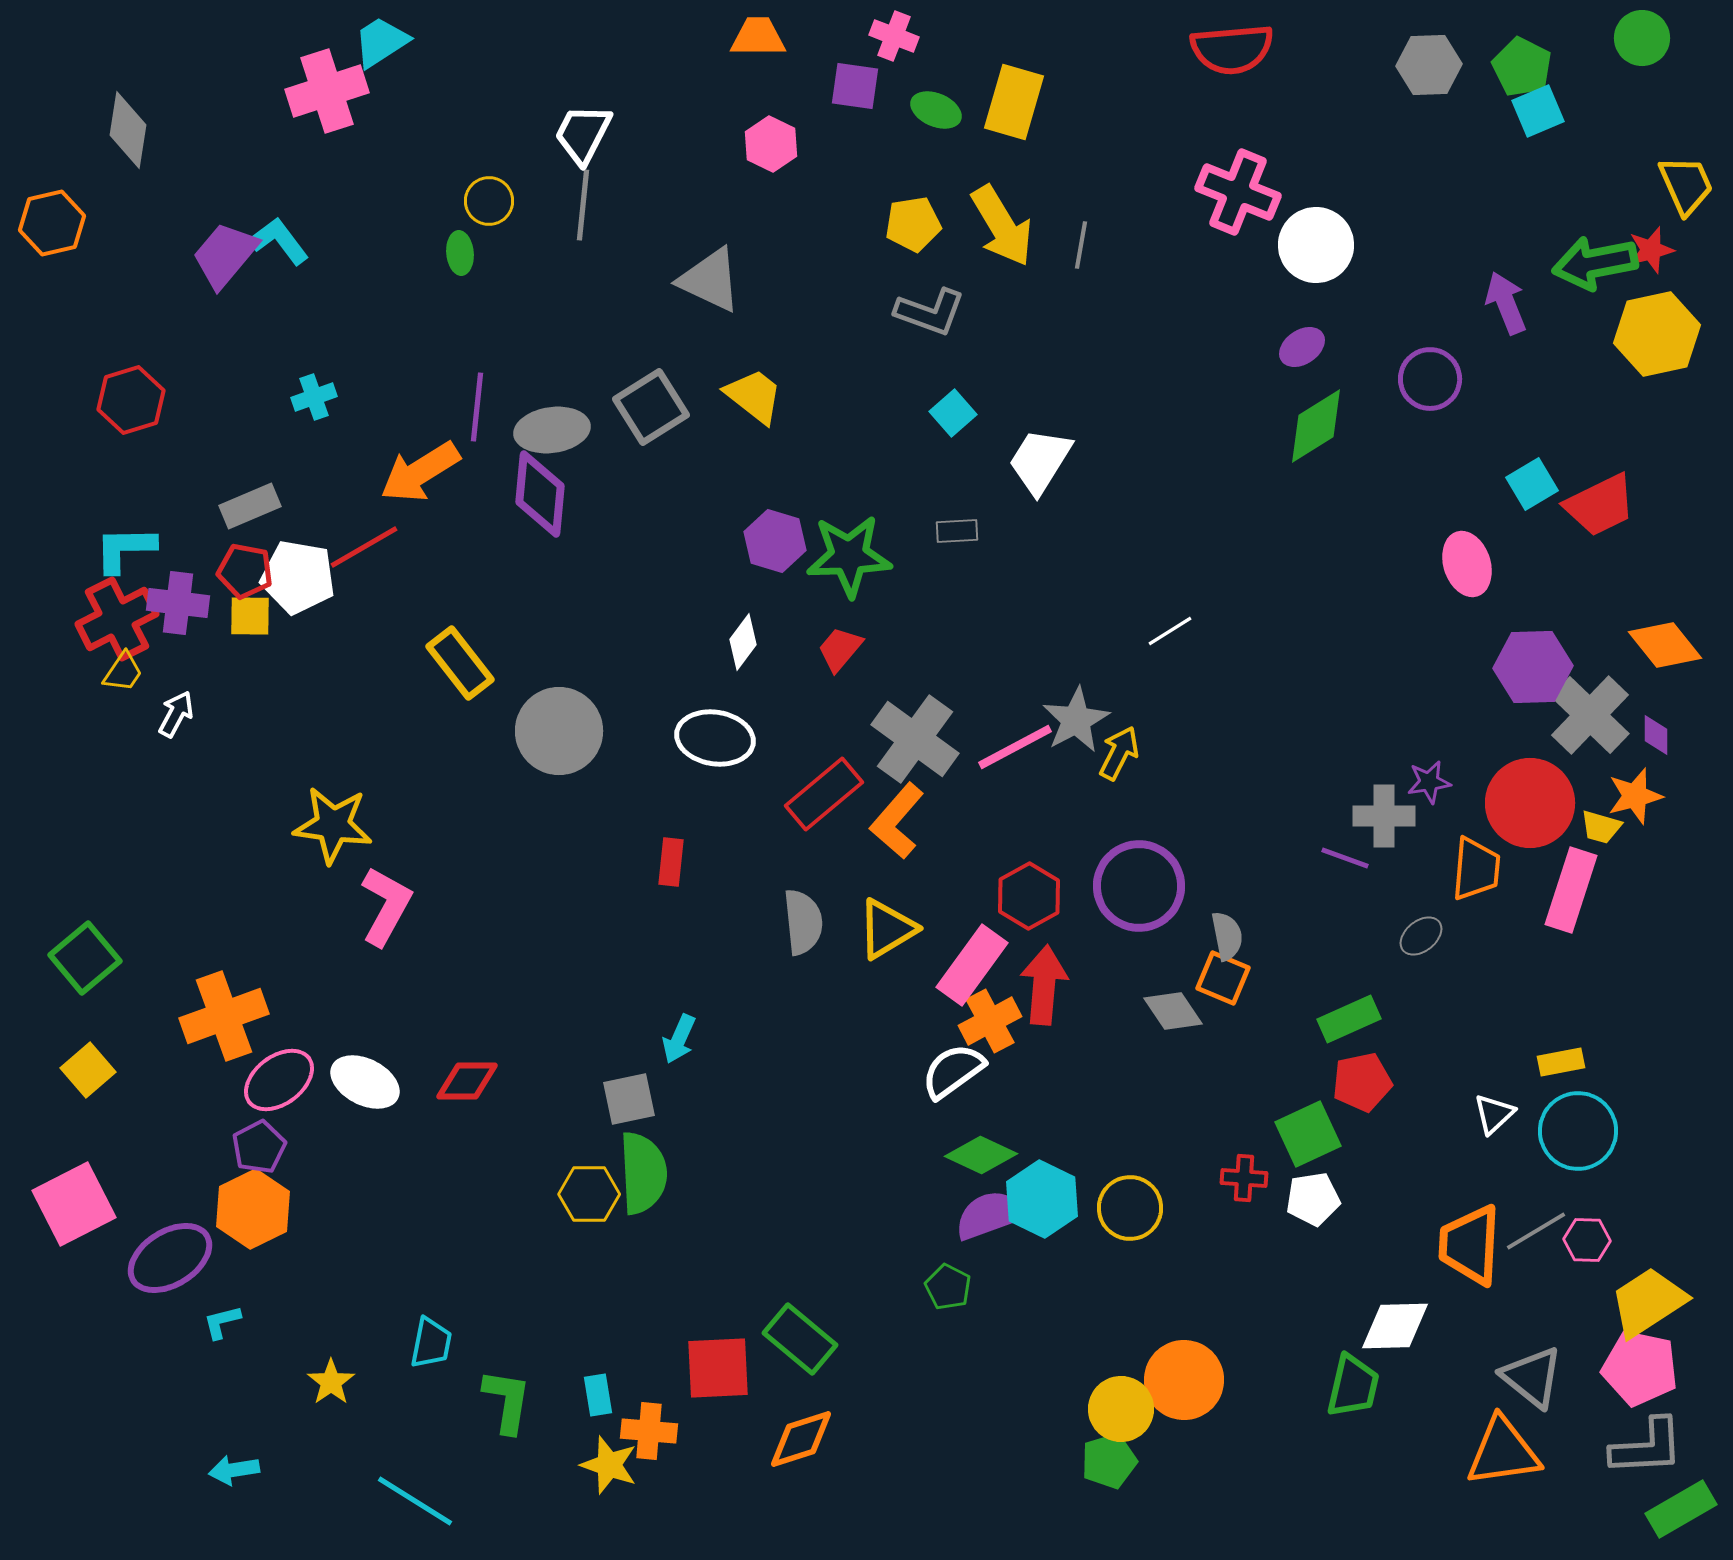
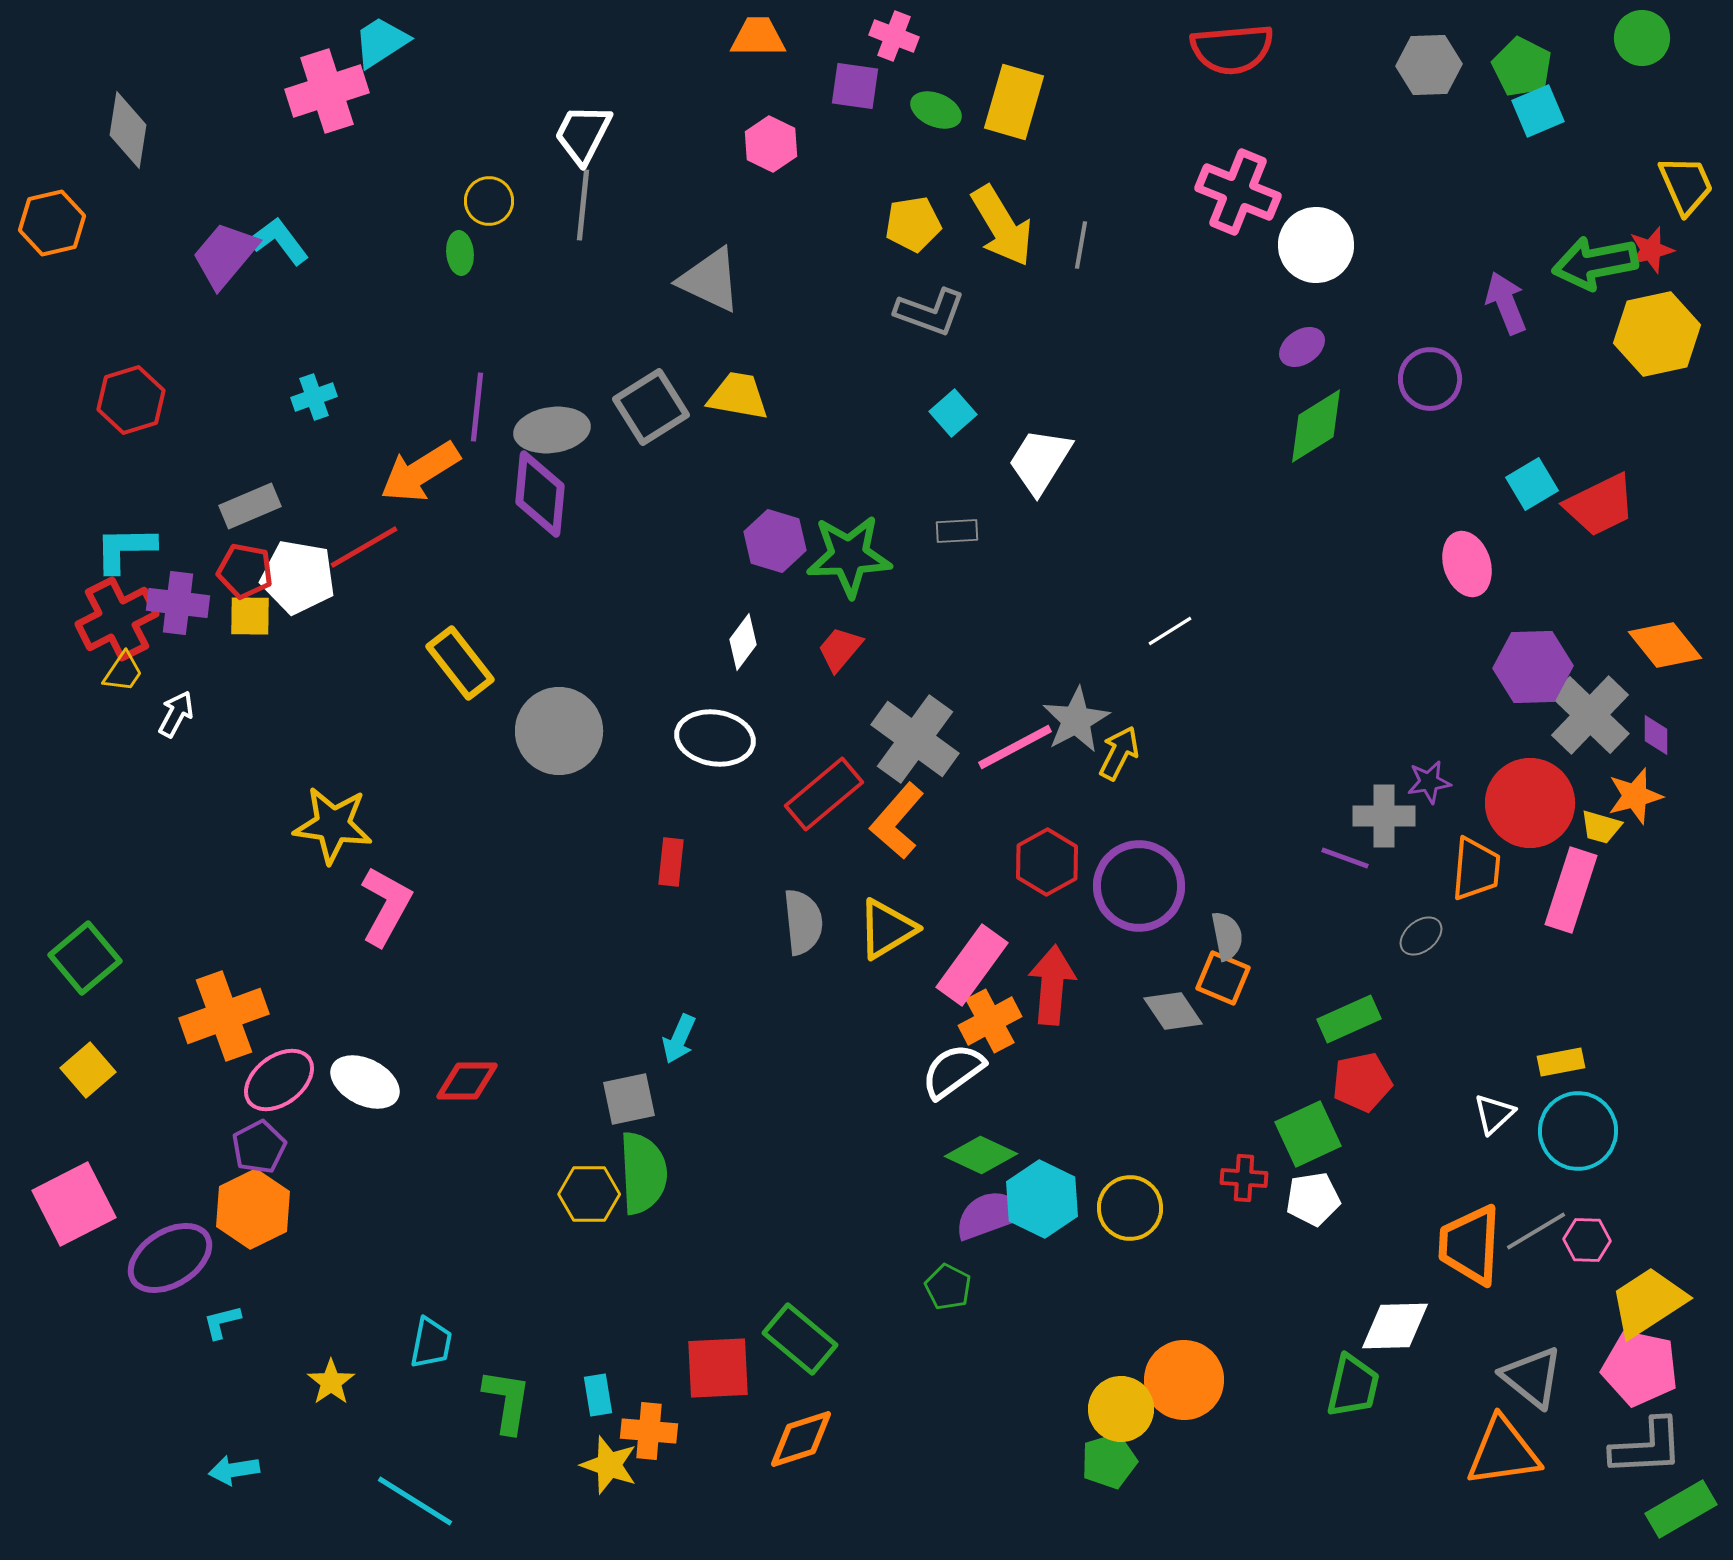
yellow trapezoid at (754, 396): moved 16 px left; rotated 28 degrees counterclockwise
red hexagon at (1029, 896): moved 18 px right, 34 px up
red arrow at (1044, 985): moved 8 px right
